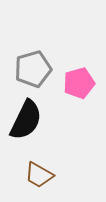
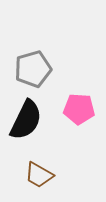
pink pentagon: moved 26 px down; rotated 20 degrees clockwise
